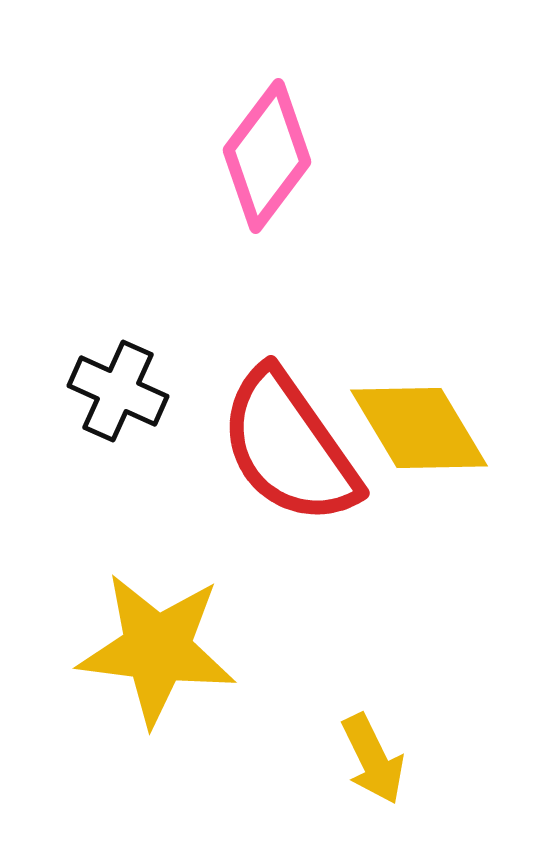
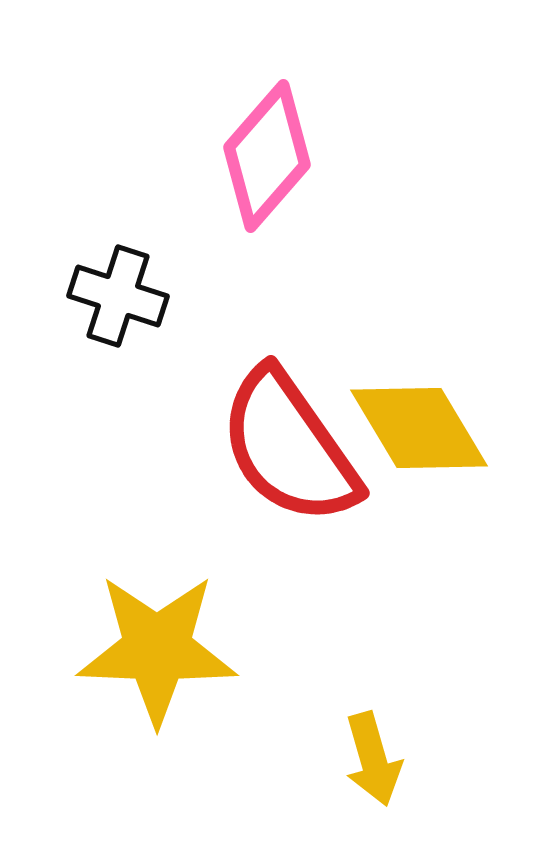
pink diamond: rotated 4 degrees clockwise
black cross: moved 95 px up; rotated 6 degrees counterclockwise
yellow star: rotated 5 degrees counterclockwise
yellow arrow: rotated 10 degrees clockwise
